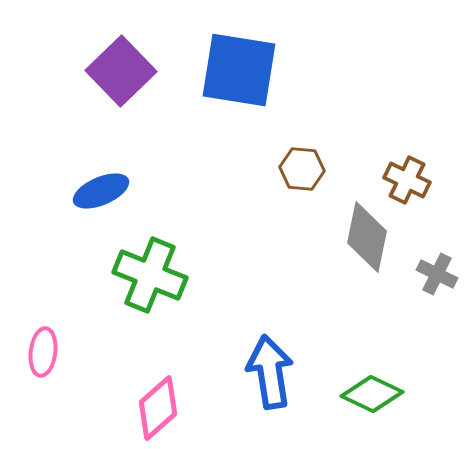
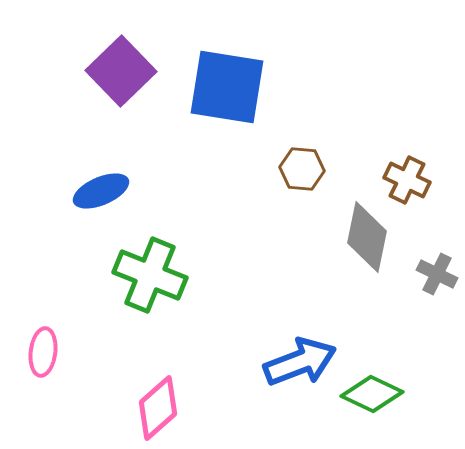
blue square: moved 12 px left, 17 px down
blue arrow: moved 30 px right, 10 px up; rotated 78 degrees clockwise
